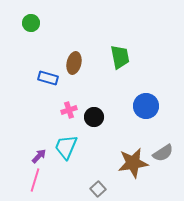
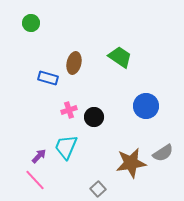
green trapezoid: rotated 45 degrees counterclockwise
brown star: moved 2 px left
pink line: rotated 60 degrees counterclockwise
